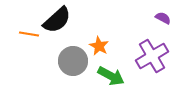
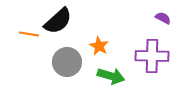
black semicircle: moved 1 px right, 1 px down
purple cross: rotated 32 degrees clockwise
gray circle: moved 6 px left, 1 px down
green arrow: rotated 12 degrees counterclockwise
